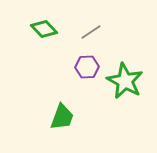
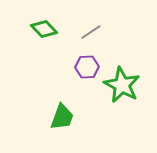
green star: moved 3 px left, 4 px down
